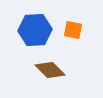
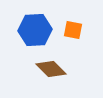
brown diamond: moved 1 px right, 1 px up
